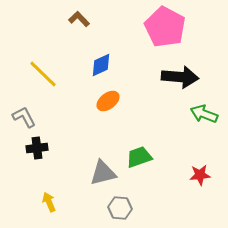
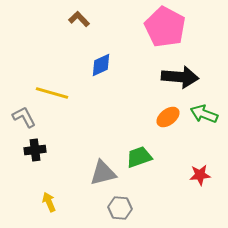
yellow line: moved 9 px right, 19 px down; rotated 28 degrees counterclockwise
orange ellipse: moved 60 px right, 16 px down
black cross: moved 2 px left, 2 px down
